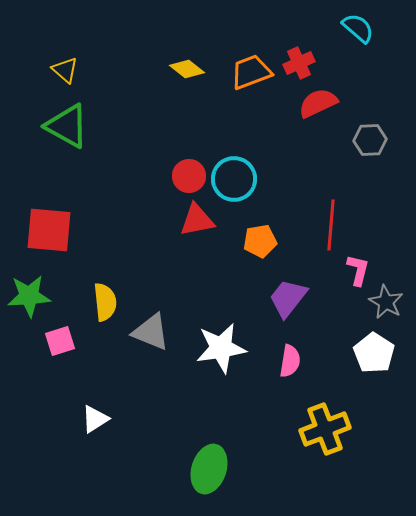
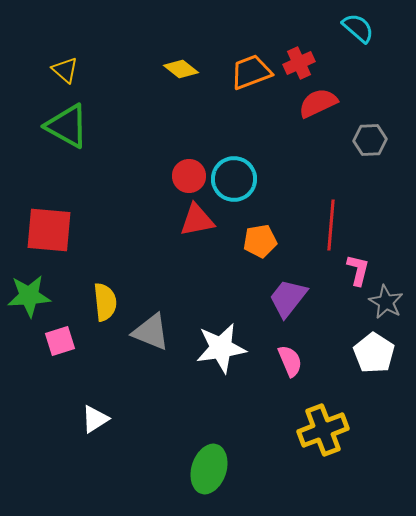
yellow diamond: moved 6 px left
pink semicircle: rotated 32 degrees counterclockwise
yellow cross: moved 2 px left, 1 px down
